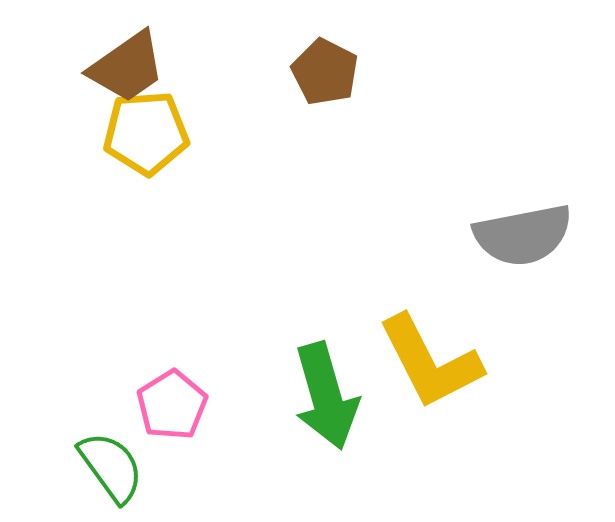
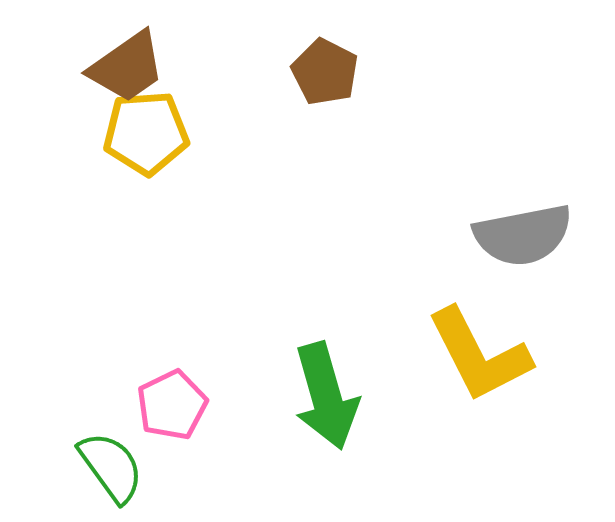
yellow L-shape: moved 49 px right, 7 px up
pink pentagon: rotated 6 degrees clockwise
